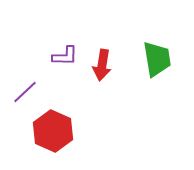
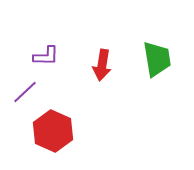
purple L-shape: moved 19 px left
